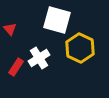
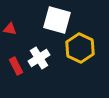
red triangle: rotated 40 degrees counterclockwise
red rectangle: moved 1 px up; rotated 60 degrees counterclockwise
